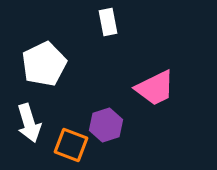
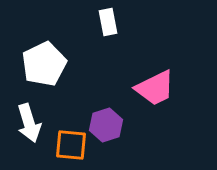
orange square: rotated 16 degrees counterclockwise
